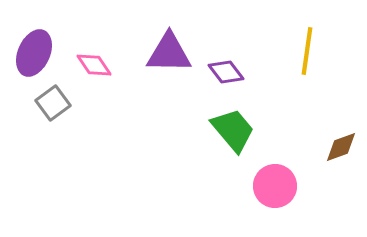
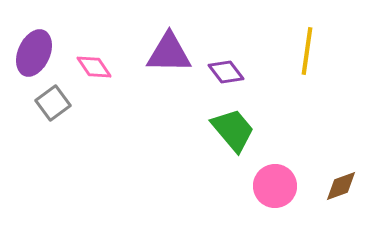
pink diamond: moved 2 px down
brown diamond: moved 39 px down
